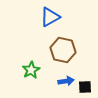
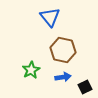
blue triangle: rotated 40 degrees counterclockwise
blue arrow: moved 3 px left, 4 px up
black square: rotated 24 degrees counterclockwise
